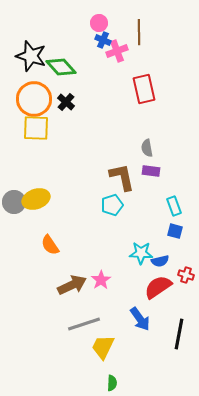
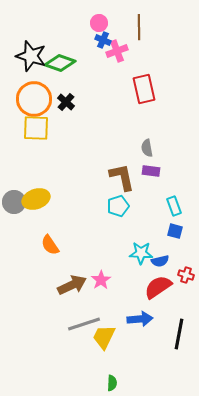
brown line: moved 5 px up
green diamond: moved 1 px left, 4 px up; rotated 28 degrees counterclockwise
cyan pentagon: moved 6 px right, 1 px down
blue arrow: rotated 60 degrees counterclockwise
yellow trapezoid: moved 1 px right, 10 px up
